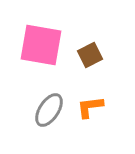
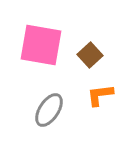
brown square: rotated 15 degrees counterclockwise
orange L-shape: moved 10 px right, 12 px up
